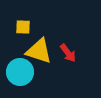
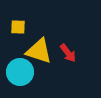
yellow square: moved 5 px left
